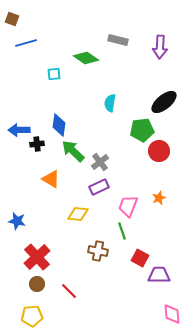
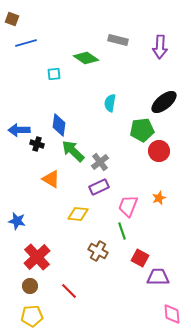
black cross: rotated 24 degrees clockwise
brown cross: rotated 18 degrees clockwise
purple trapezoid: moved 1 px left, 2 px down
brown circle: moved 7 px left, 2 px down
